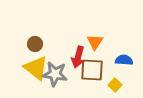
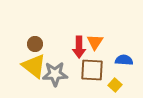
red arrow: moved 1 px right, 10 px up; rotated 15 degrees counterclockwise
yellow triangle: moved 2 px left, 2 px up
gray star: rotated 10 degrees counterclockwise
